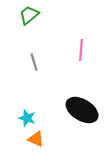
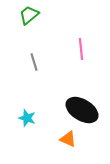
pink line: moved 1 px up; rotated 10 degrees counterclockwise
orange triangle: moved 32 px right
